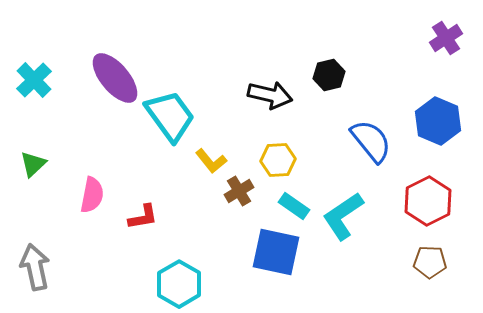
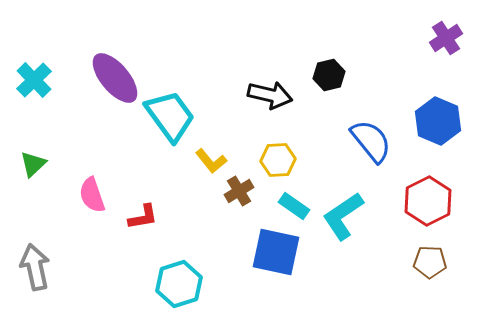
pink semicircle: rotated 150 degrees clockwise
cyan hexagon: rotated 12 degrees clockwise
